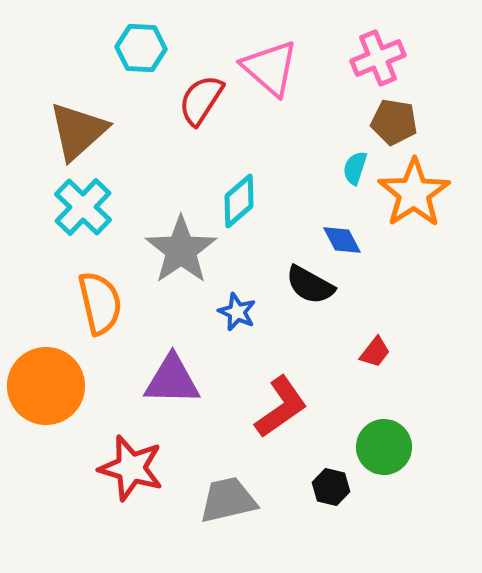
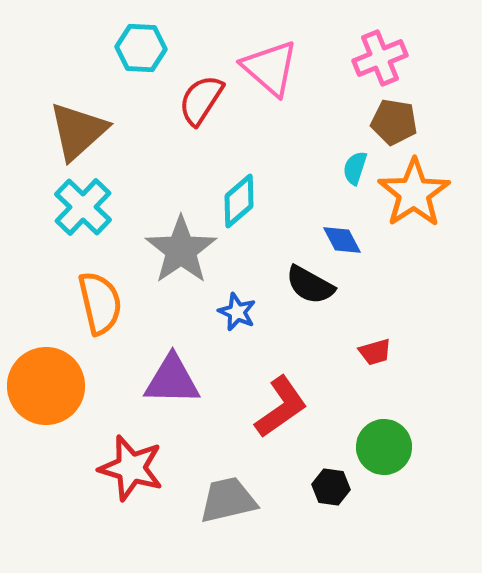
pink cross: moved 2 px right
red trapezoid: rotated 36 degrees clockwise
black hexagon: rotated 6 degrees counterclockwise
